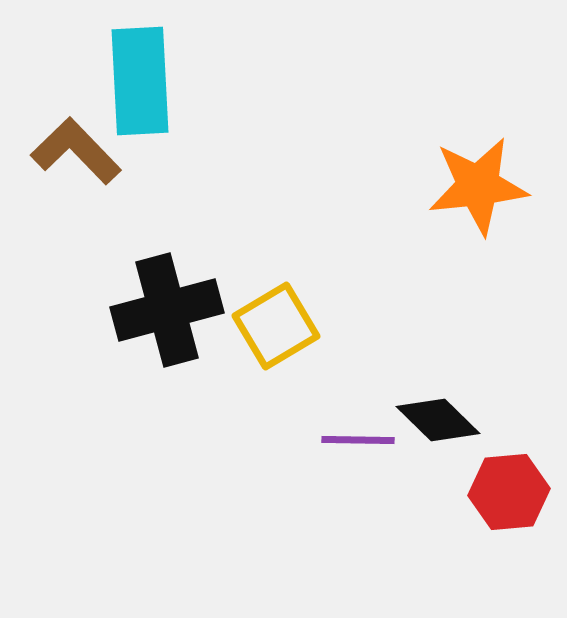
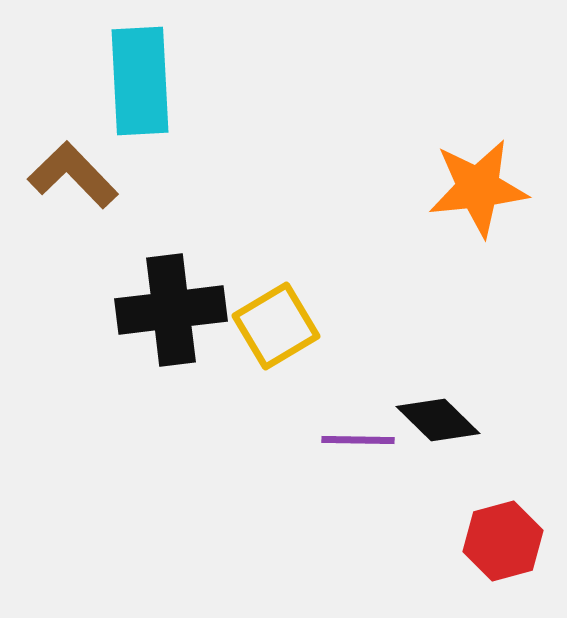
brown L-shape: moved 3 px left, 24 px down
orange star: moved 2 px down
black cross: moved 4 px right; rotated 8 degrees clockwise
red hexagon: moved 6 px left, 49 px down; rotated 10 degrees counterclockwise
